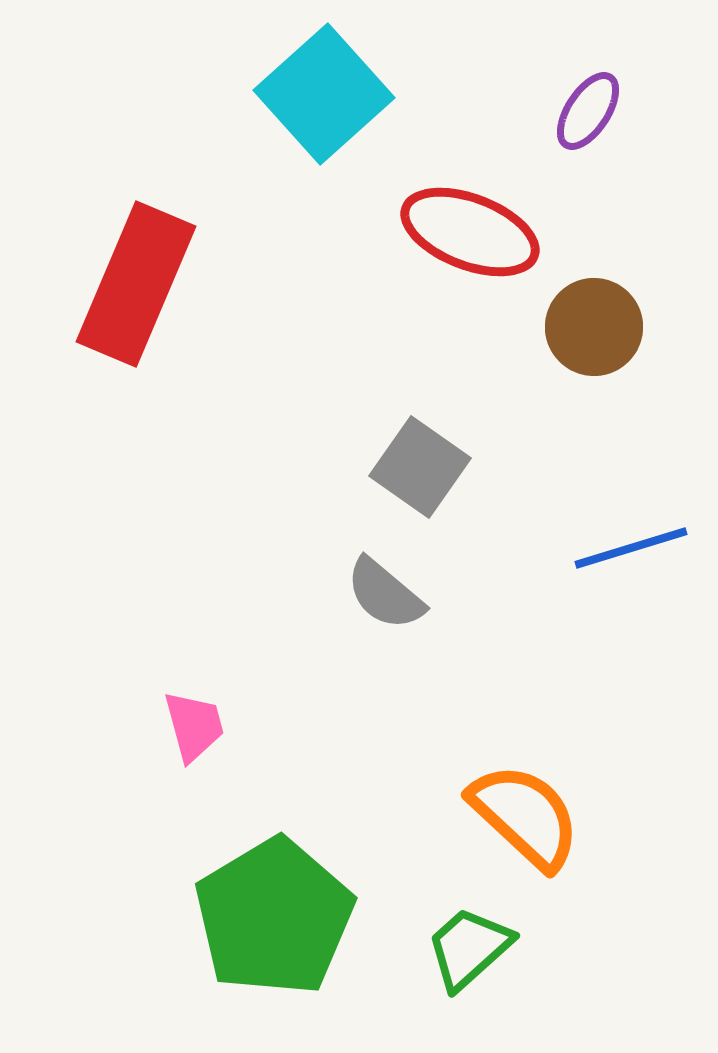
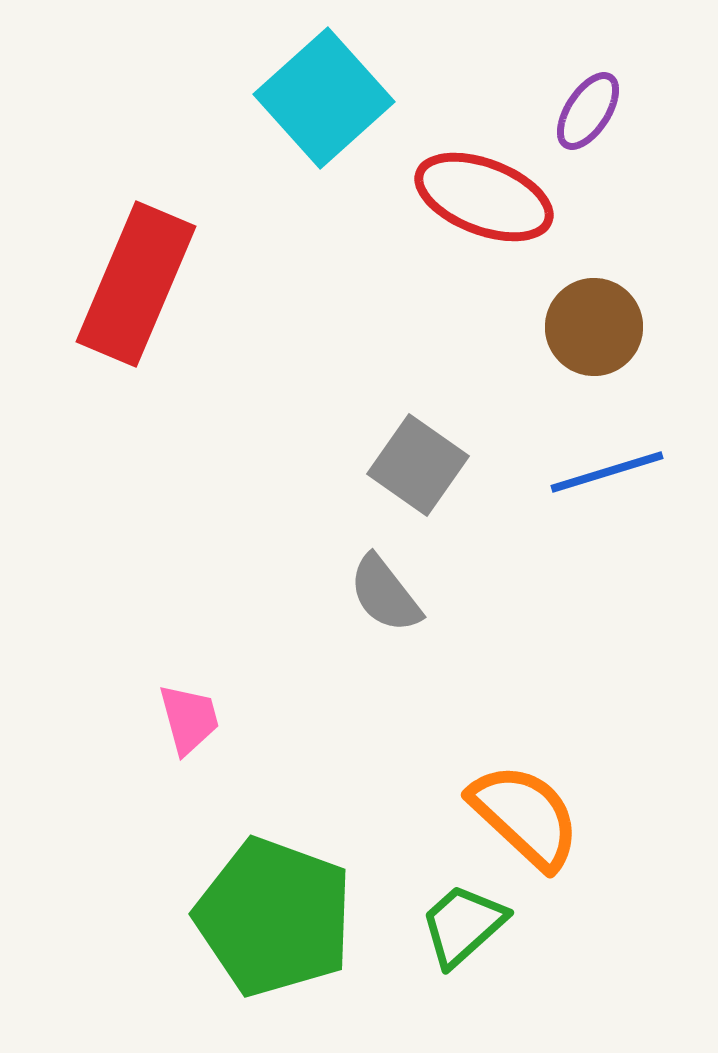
cyan square: moved 4 px down
red ellipse: moved 14 px right, 35 px up
gray square: moved 2 px left, 2 px up
blue line: moved 24 px left, 76 px up
gray semicircle: rotated 12 degrees clockwise
pink trapezoid: moved 5 px left, 7 px up
green pentagon: rotated 21 degrees counterclockwise
green trapezoid: moved 6 px left, 23 px up
